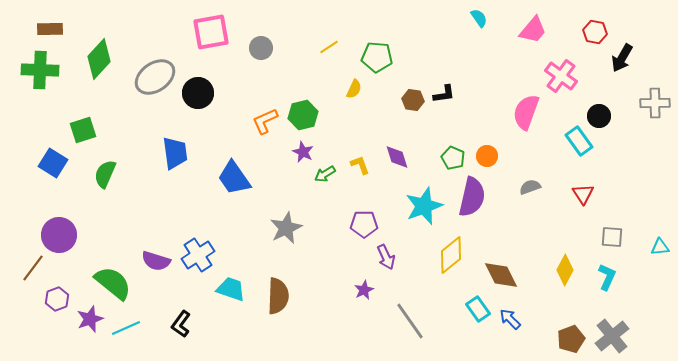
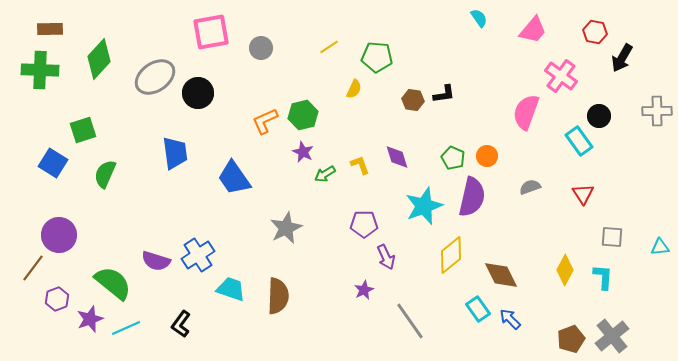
gray cross at (655, 103): moved 2 px right, 8 px down
cyan L-shape at (607, 277): moved 4 px left; rotated 20 degrees counterclockwise
